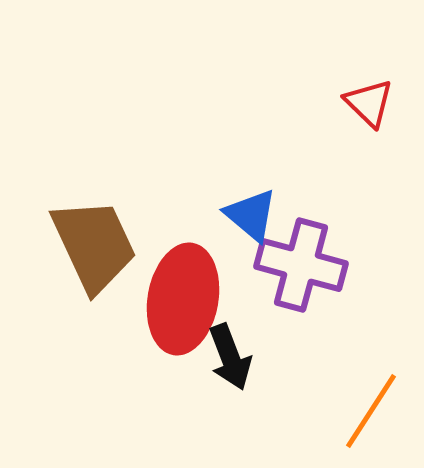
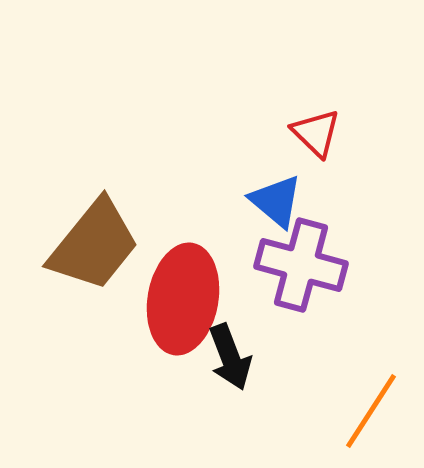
red triangle: moved 53 px left, 30 px down
blue triangle: moved 25 px right, 14 px up
brown trapezoid: rotated 64 degrees clockwise
